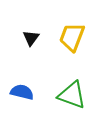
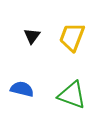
black triangle: moved 1 px right, 2 px up
blue semicircle: moved 3 px up
